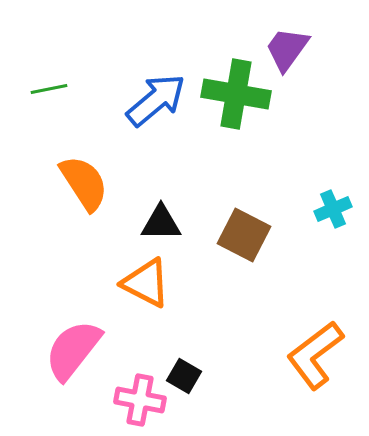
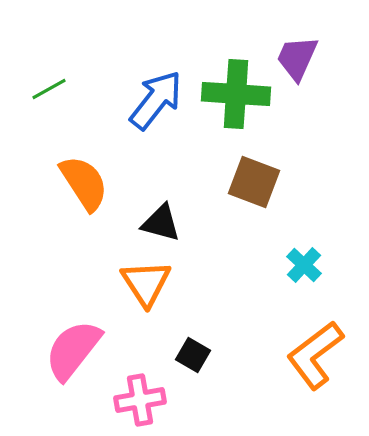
purple trapezoid: moved 10 px right, 9 px down; rotated 12 degrees counterclockwise
green line: rotated 18 degrees counterclockwise
green cross: rotated 6 degrees counterclockwise
blue arrow: rotated 12 degrees counterclockwise
cyan cross: moved 29 px left, 56 px down; rotated 24 degrees counterclockwise
black triangle: rotated 15 degrees clockwise
brown square: moved 10 px right, 53 px up; rotated 6 degrees counterclockwise
orange triangle: rotated 30 degrees clockwise
black square: moved 9 px right, 21 px up
pink cross: rotated 21 degrees counterclockwise
